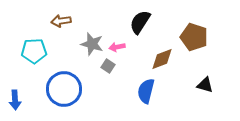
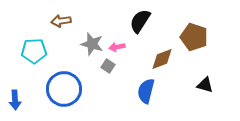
black semicircle: moved 1 px up
